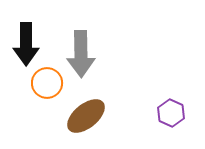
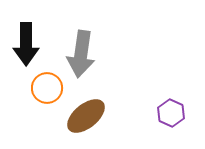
gray arrow: rotated 9 degrees clockwise
orange circle: moved 5 px down
